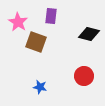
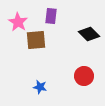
black diamond: rotated 30 degrees clockwise
brown square: moved 2 px up; rotated 25 degrees counterclockwise
